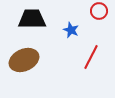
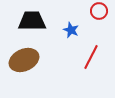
black trapezoid: moved 2 px down
